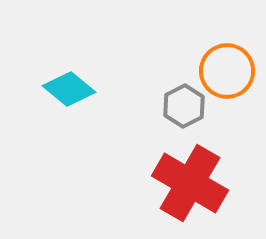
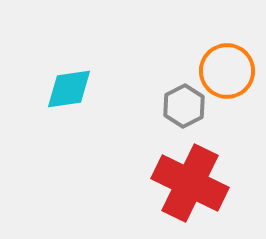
cyan diamond: rotated 48 degrees counterclockwise
red cross: rotated 4 degrees counterclockwise
